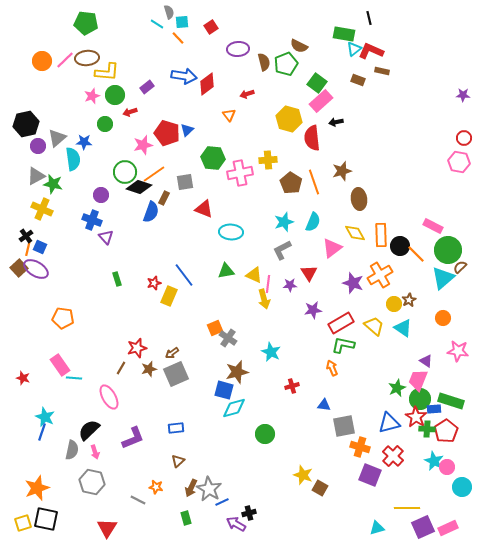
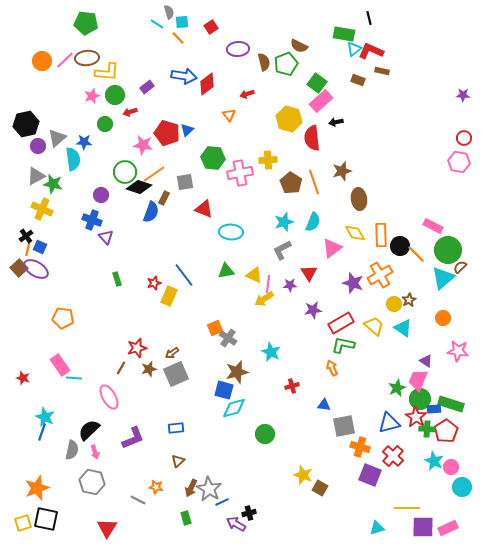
pink star at (143, 145): rotated 24 degrees clockwise
yellow arrow at (264, 299): rotated 72 degrees clockwise
green rectangle at (451, 401): moved 3 px down
pink circle at (447, 467): moved 4 px right
purple square at (423, 527): rotated 25 degrees clockwise
